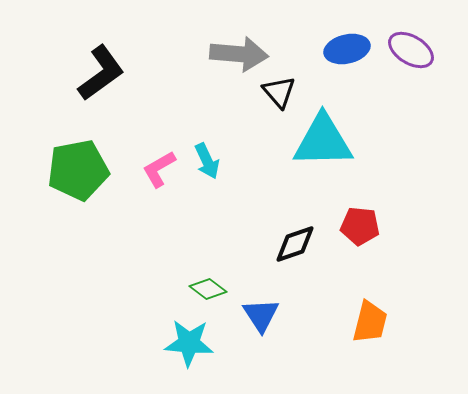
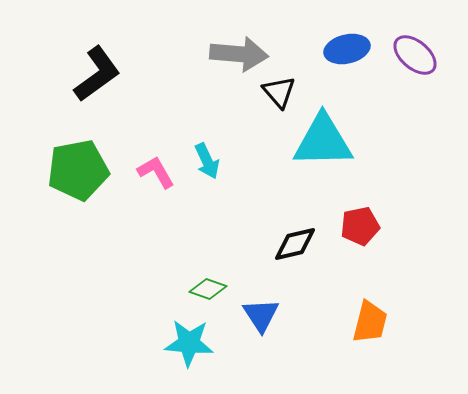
purple ellipse: moved 4 px right, 5 px down; rotated 9 degrees clockwise
black L-shape: moved 4 px left, 1 px down
pink L-shape: moved 3 px left, 3 px down; rotated 90 degrees clockwise
red pentagon: rotated 18 degrees counterclockwise
black diamond: rotated 6 degrees clockwise
green diamond: rotated 18 degrees counterclockwise
